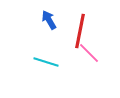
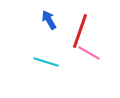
red line: rotated 8 degrees clockwise
pink line: rotated 15 degrees counterclockwise
